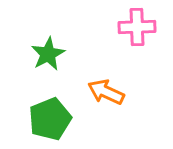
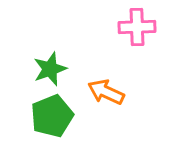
green star: moved 2 px right, 15 px down; rotated 8 degrees clockwise
green pentagon: moved 2 px right, 3 px up
